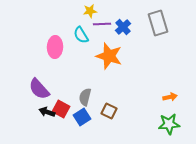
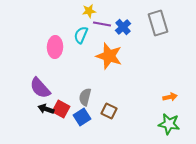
yellow star: moved 1 px left
purple line: rotated 12 degrees clockwise
cyan semicircle: rotated 54 degrees clockwise
purple semicircle: moved 1 px right, 1 px up
black arrow: moved 1 px left, 3 px up
green star: rotated 15 degrees clockwise
